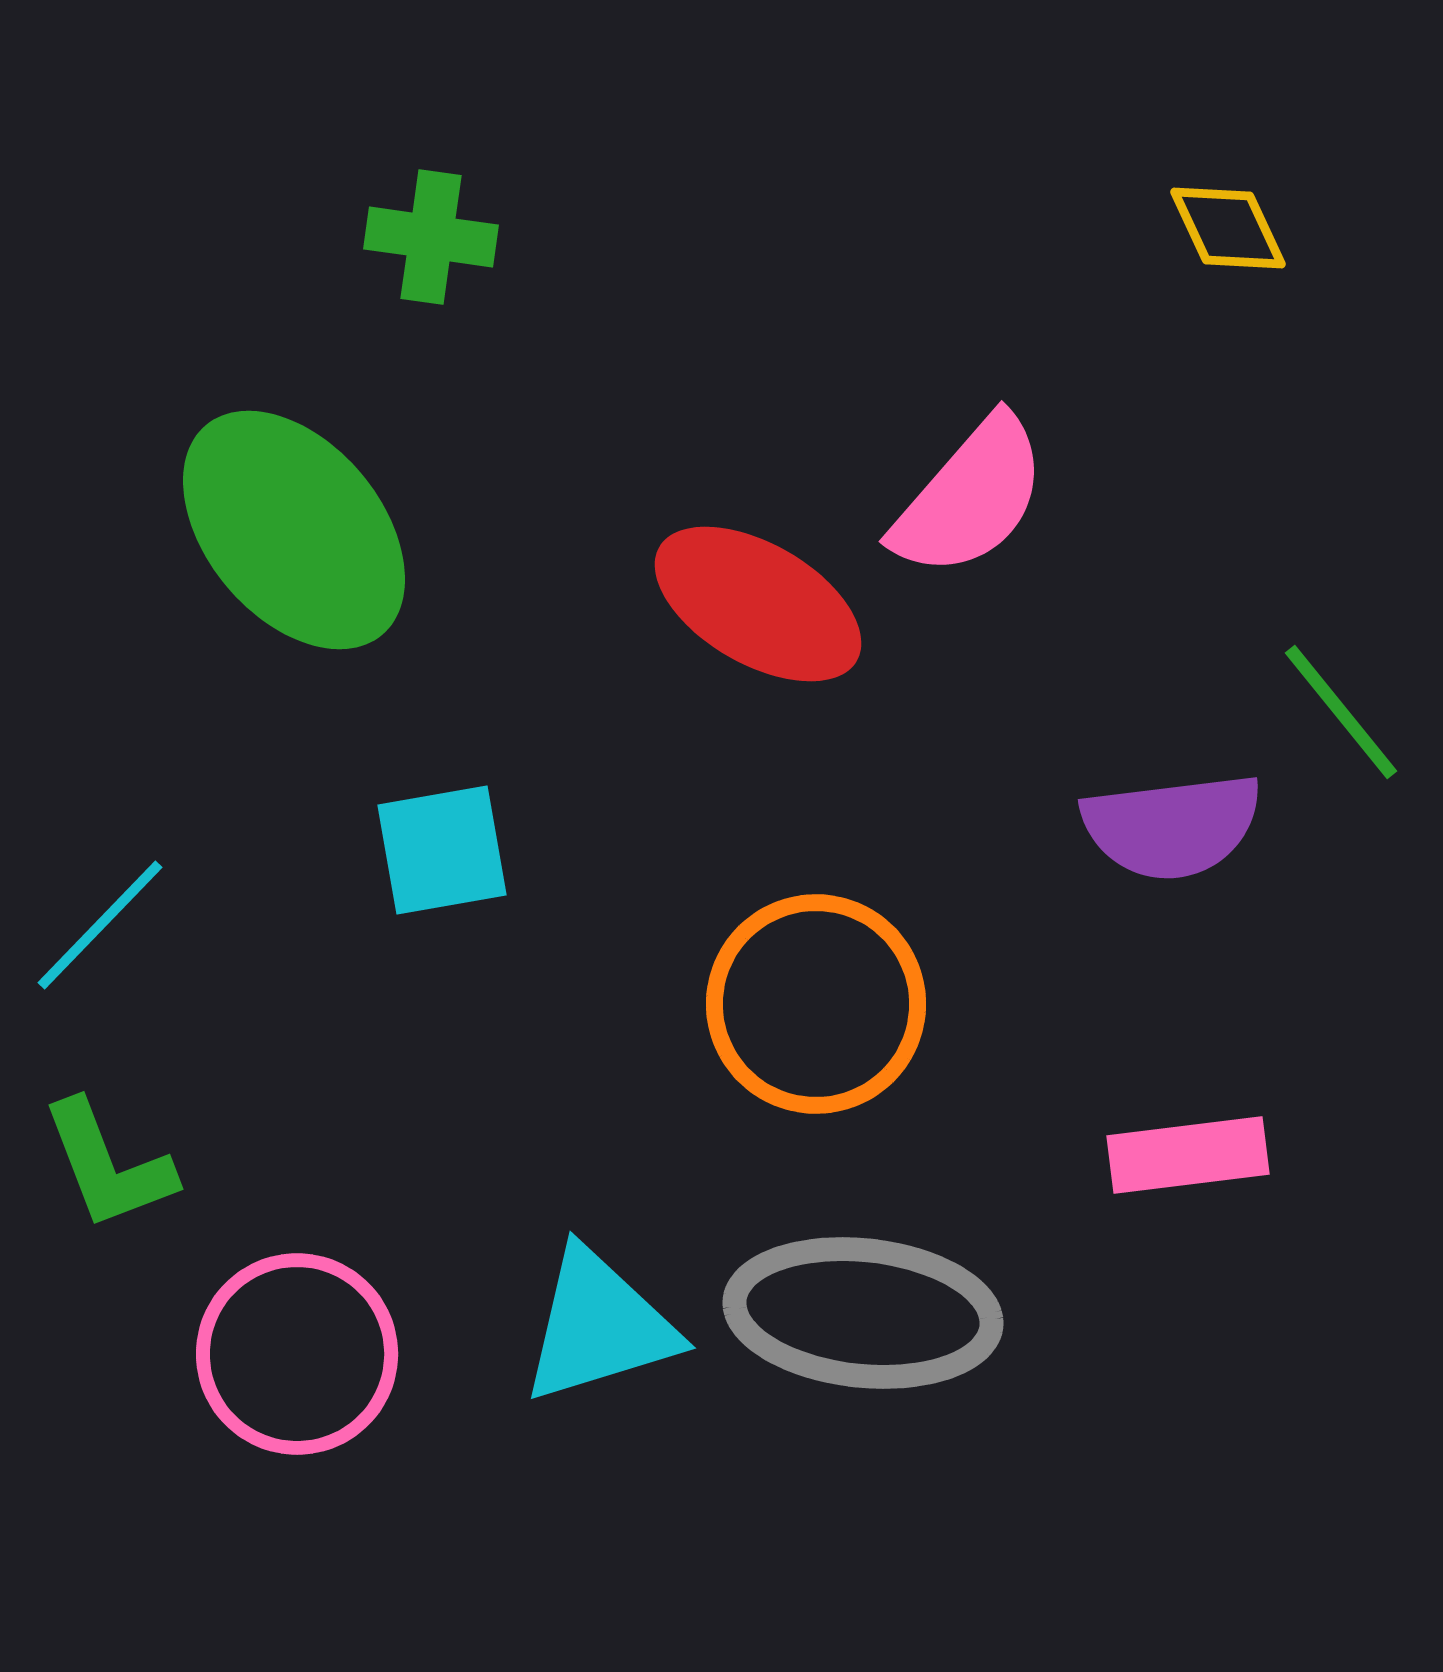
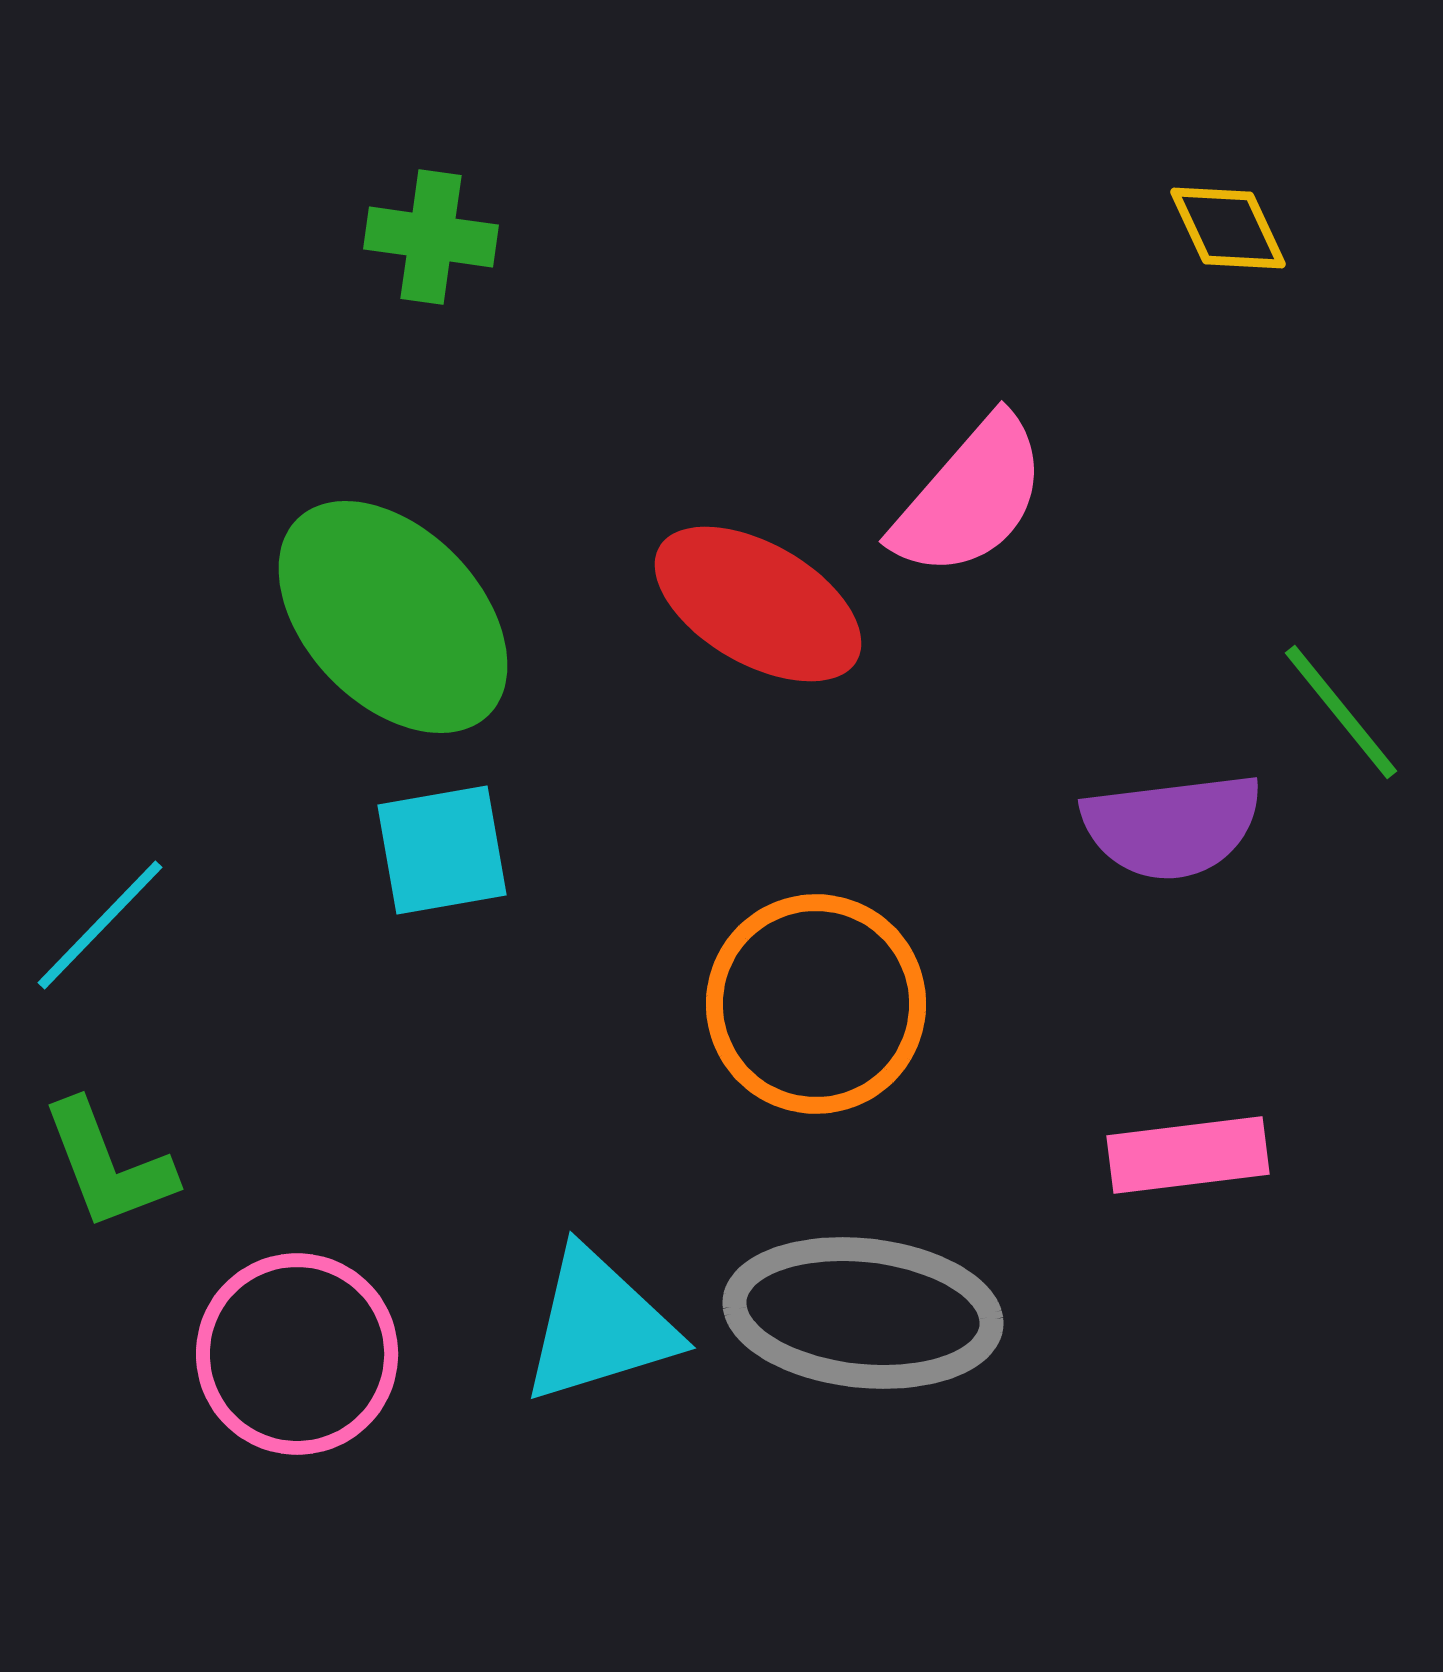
green ellipse: moved 99 px right, 87 px down; rotated 4 degrees counterclockwise
